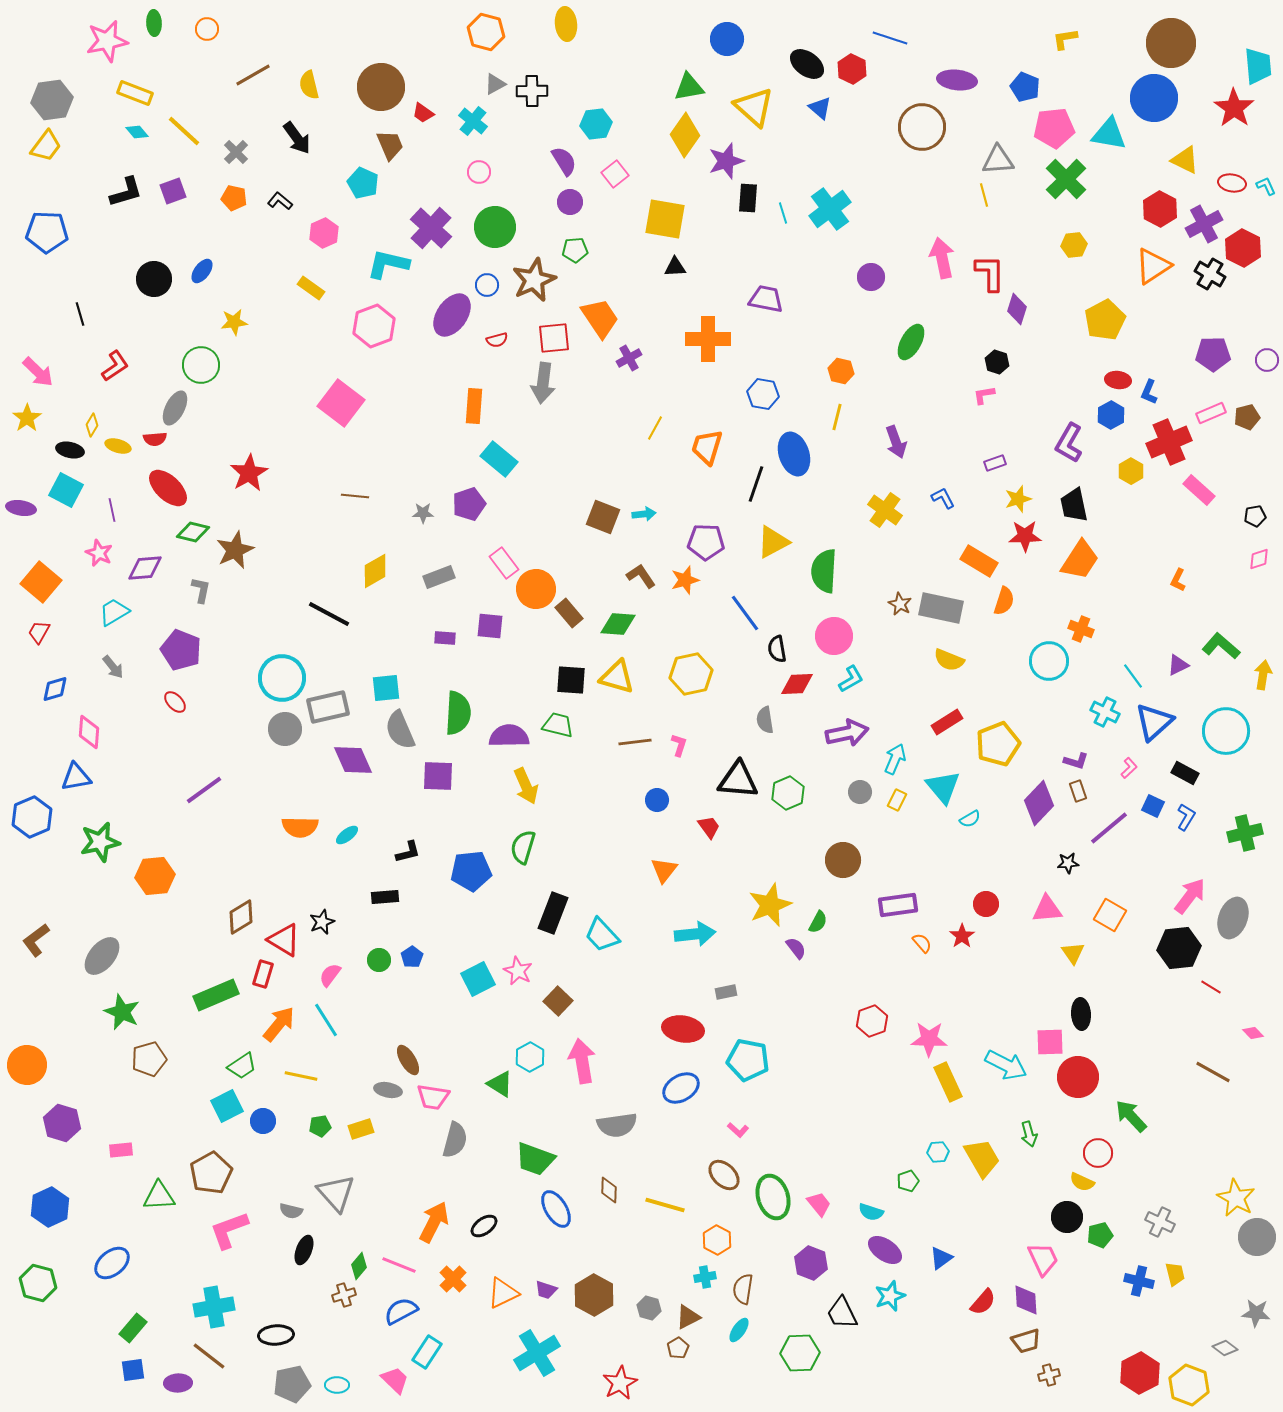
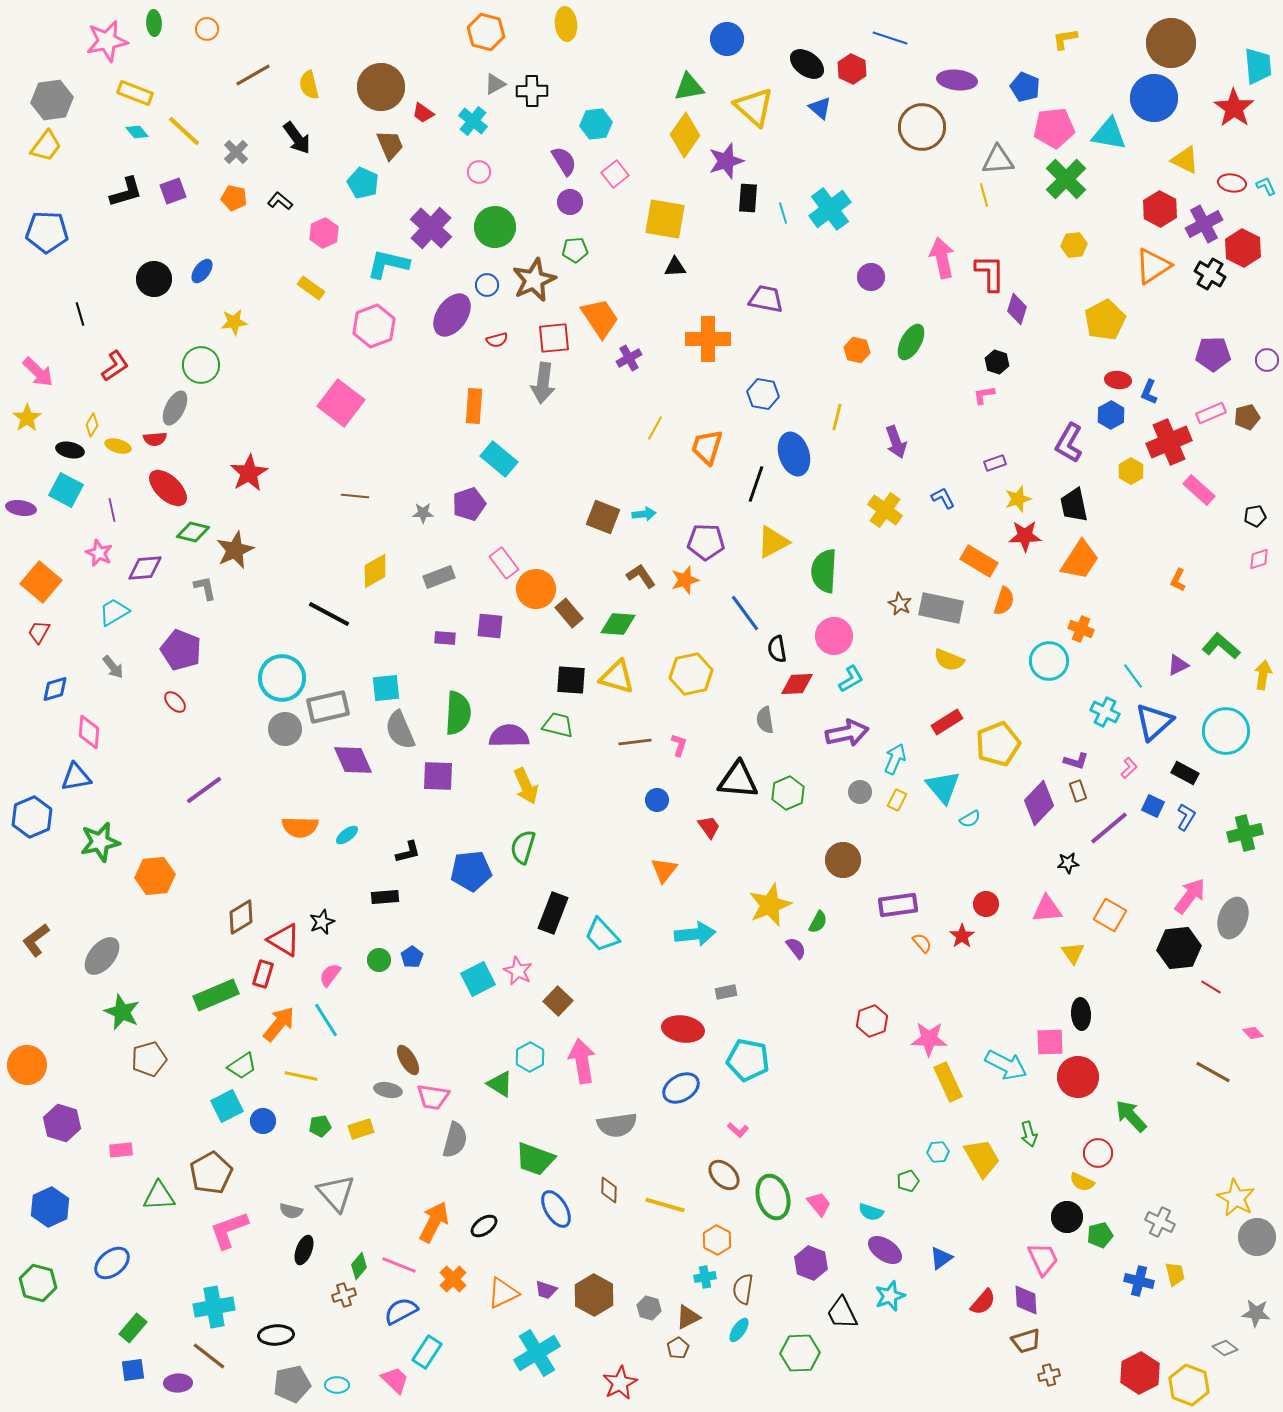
orange hexagon at (841, 371): moved 16 px right, 21 px up
gray L-shape at (201, 590): moved 4 px right, 2 px up; rotated 24 degrees counterclockwise
